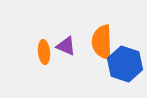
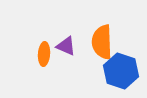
orange ellipse: moved 2 px down; rotated 10 degrees clockwise
blue hexagon: moved 4 px left, 7 px down
